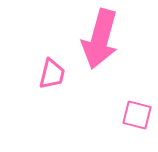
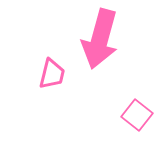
pink square: rotated 24 degrees clockwise
